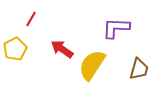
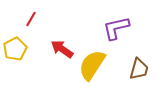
purple L-shape: rotated 16 degrees counterclockwise
